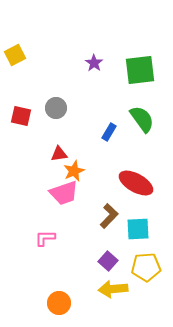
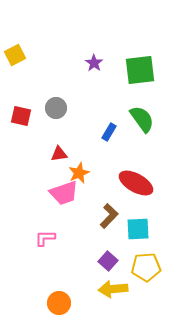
orange star: moved 5 px right, 2 px down
